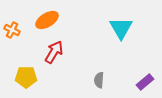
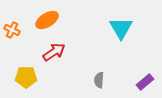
red arrow: rotated 25 degrees clockwise
